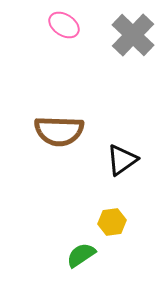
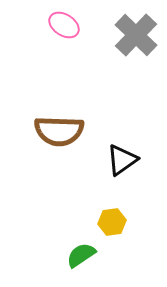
gray cross: moved 3 px right
